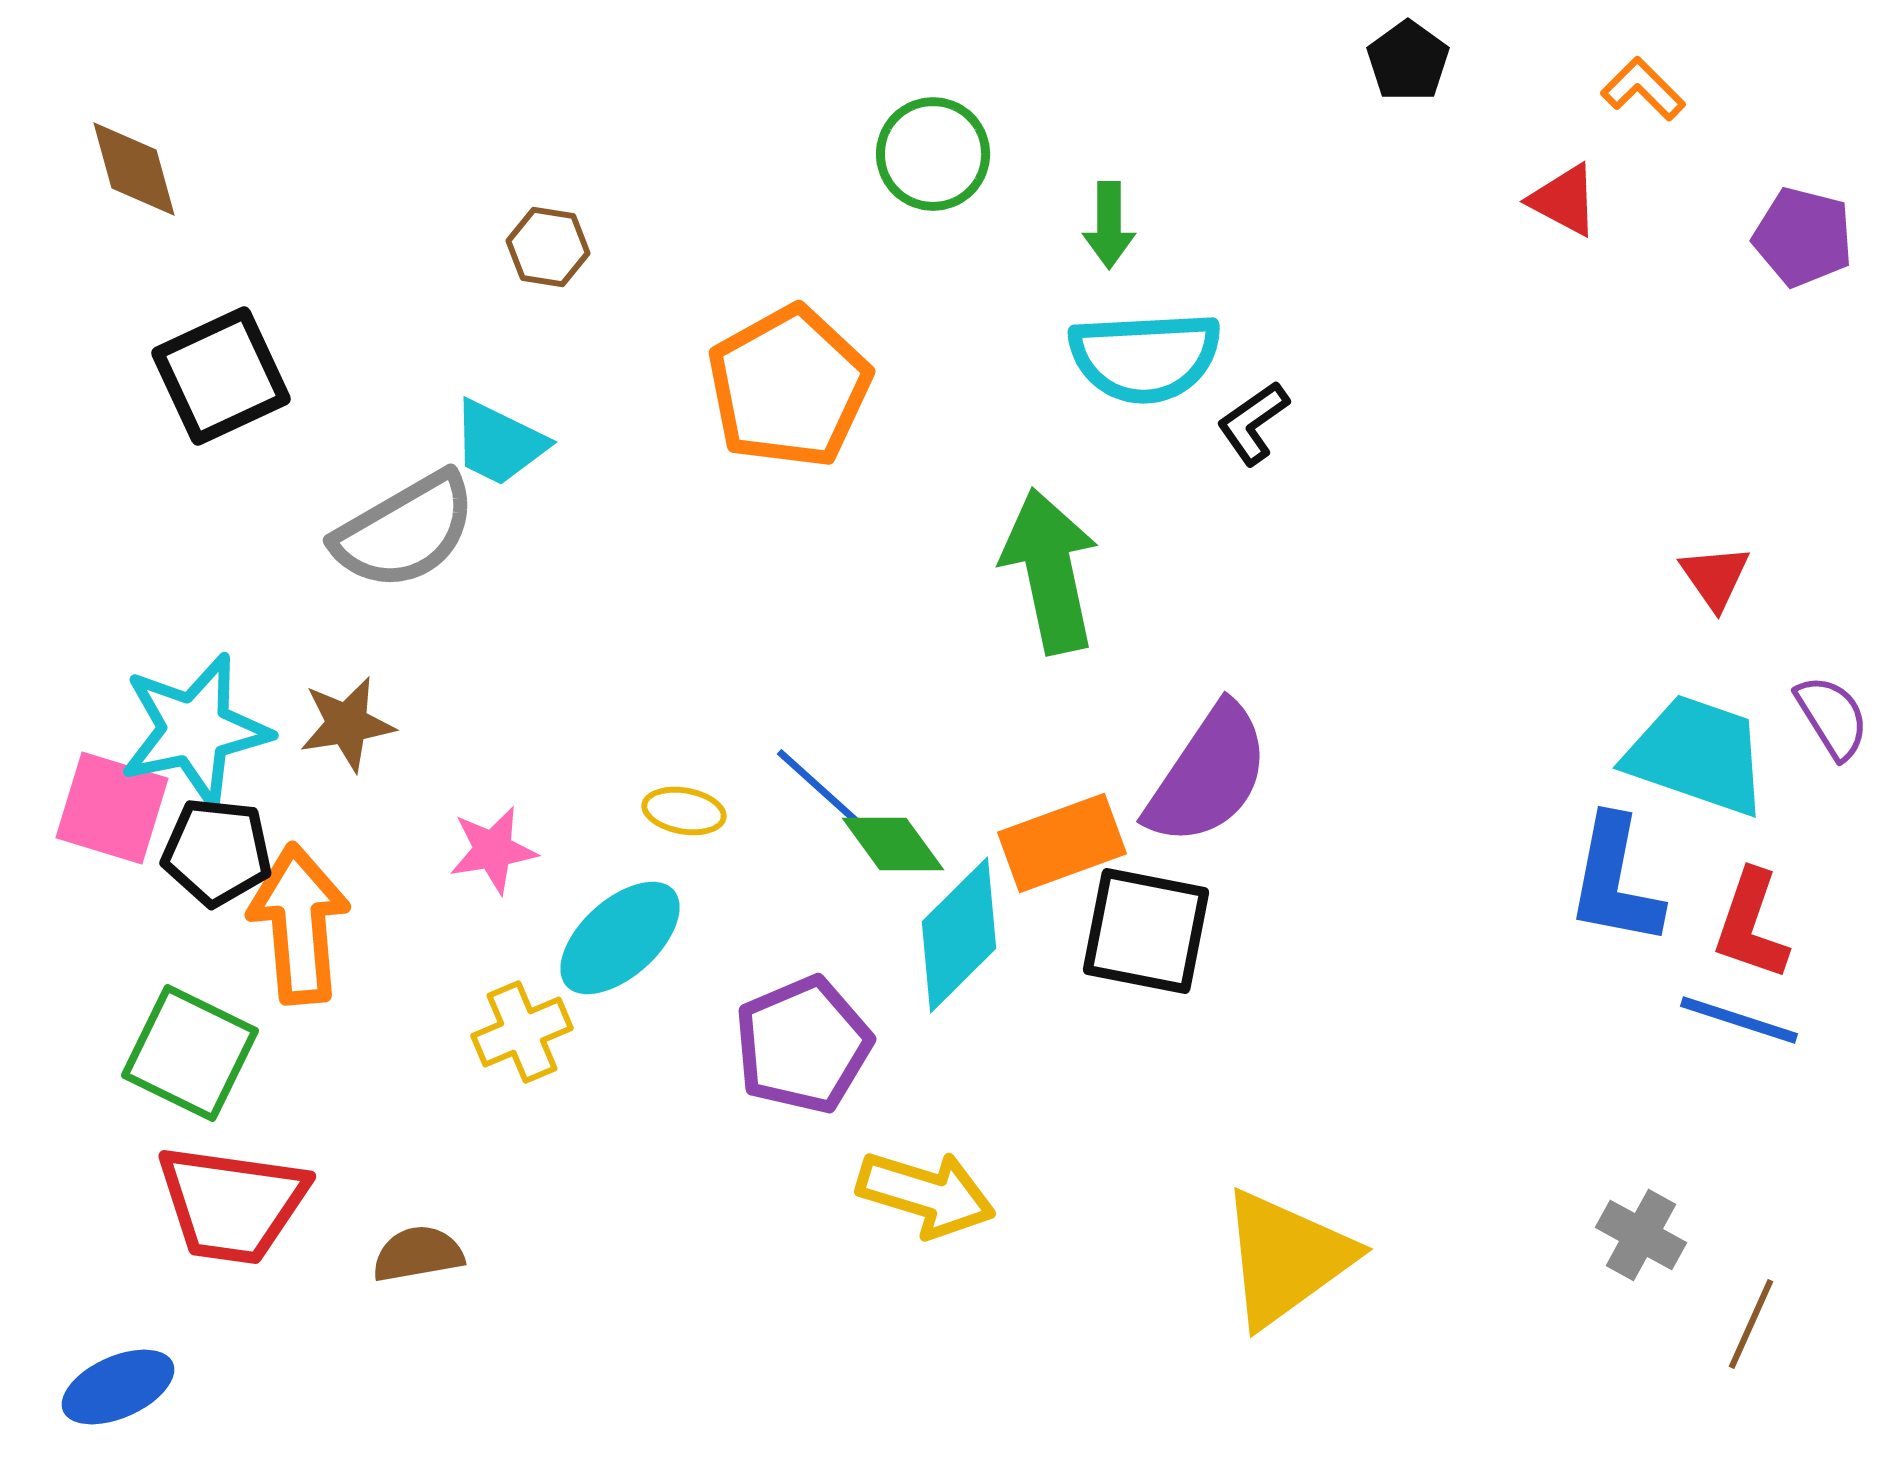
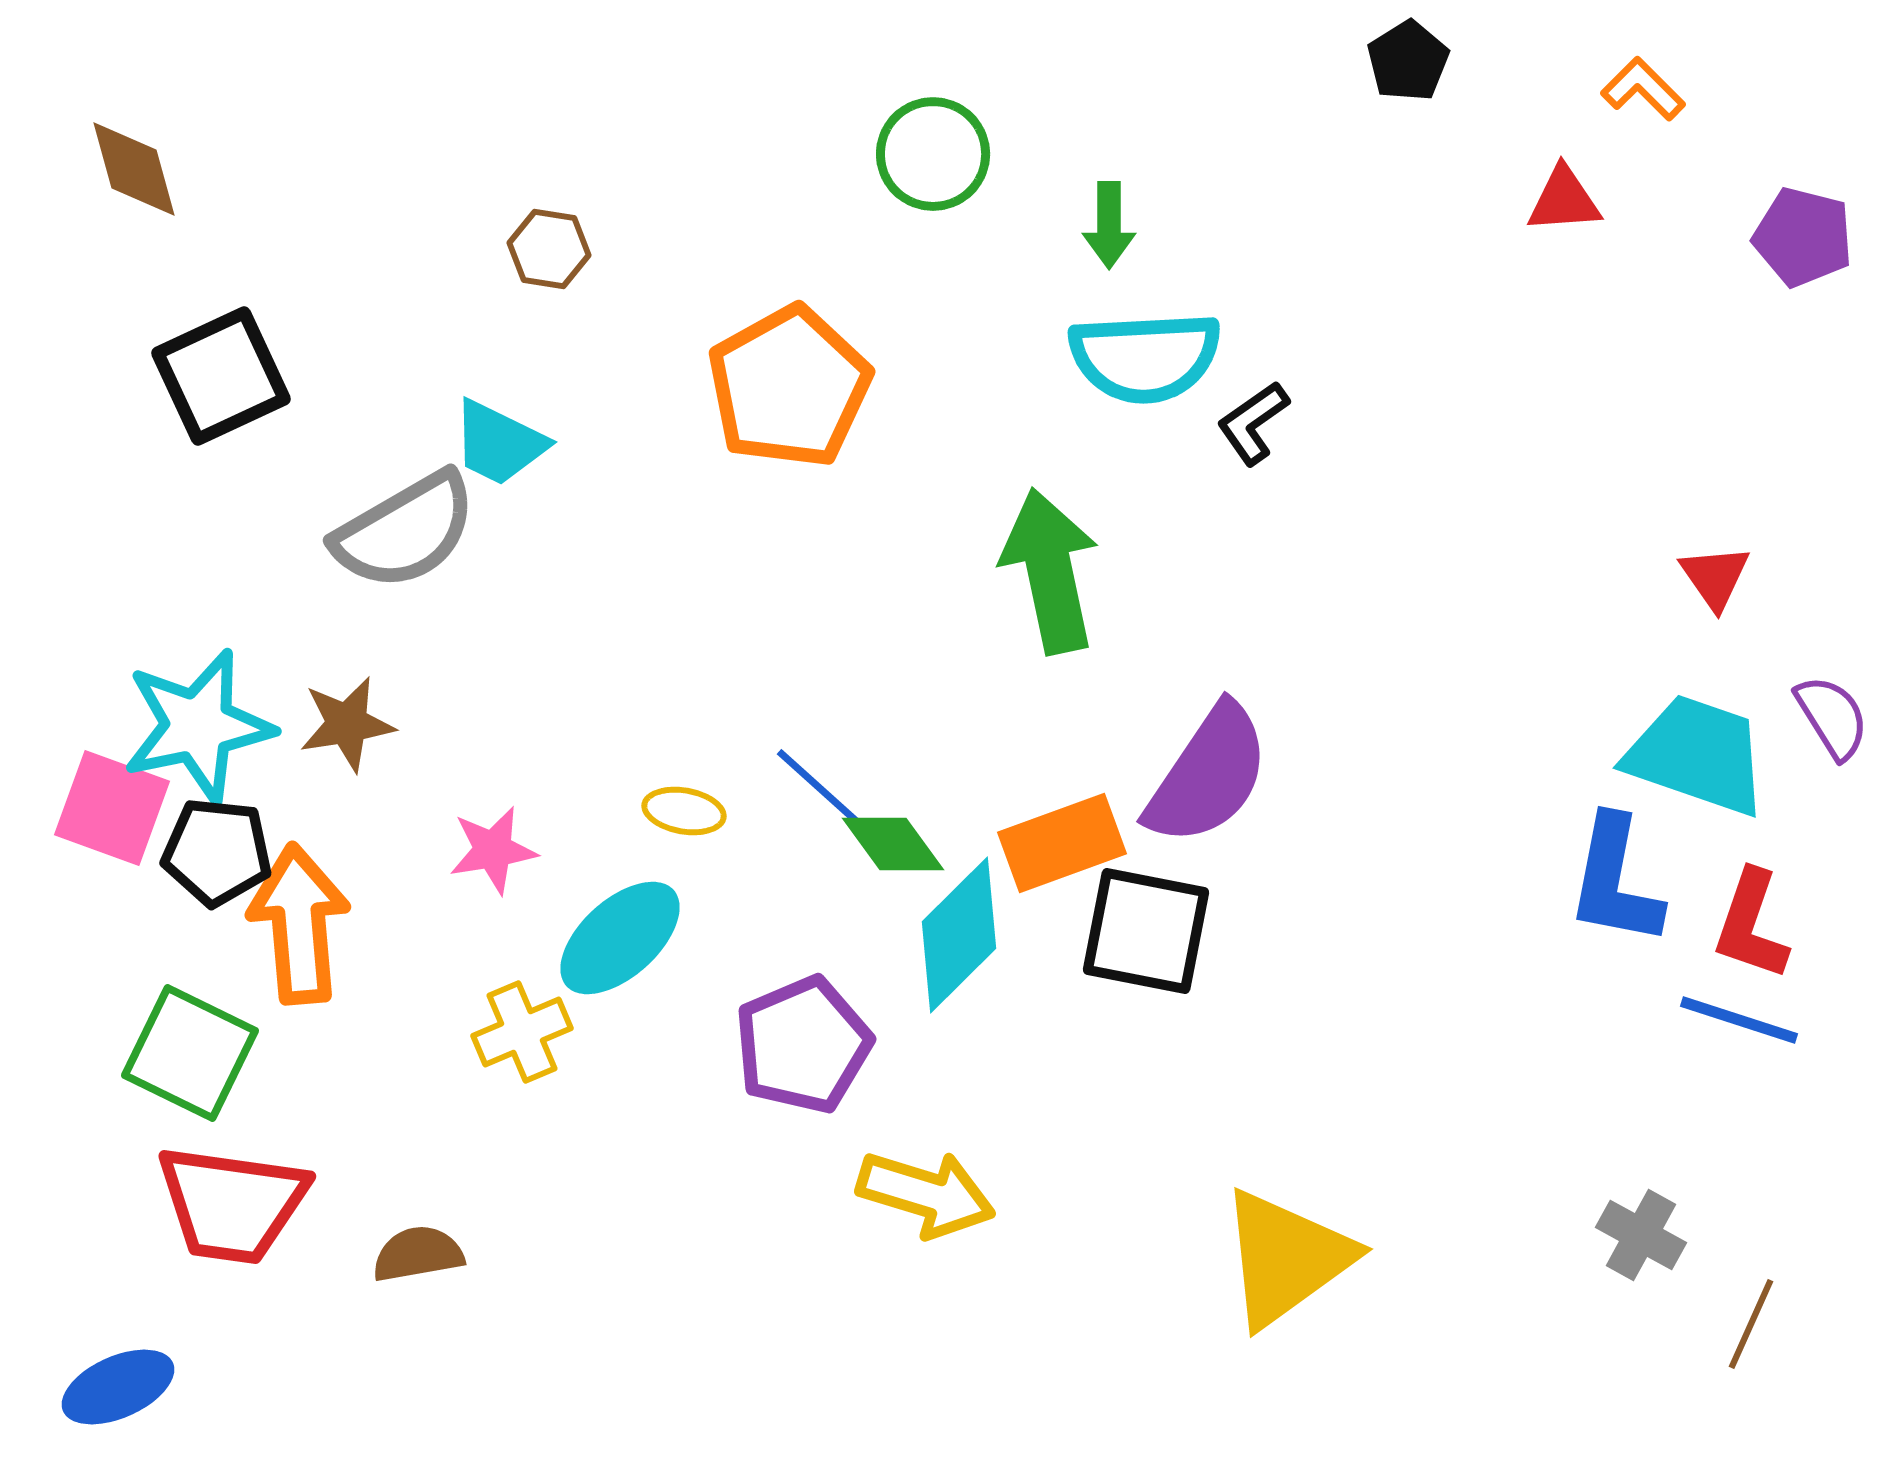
black pentagon at (1408, 61): rotated 4 degrees clockwise
red triangle at (1564, 200): rotated 32 degrees counterclockwise
brown hexagon at (548, 247): moved 1 px right, 2 px down
cyan star at (195, 730): moved 3 px right, 4 px up
pink square at (112, 808): rotated 3 degrees clockwise
